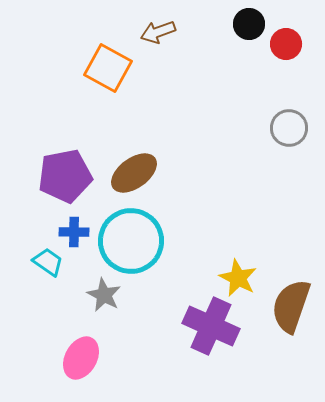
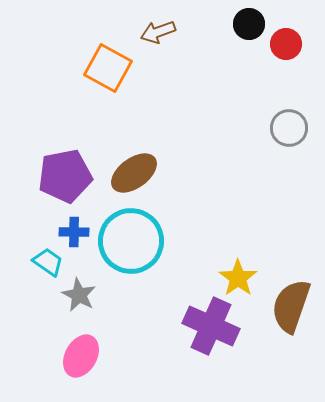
yellow star: rotated 9 degrees clockwise
gray star: moved 25 px left
pink ellipse: moved 2 px up
